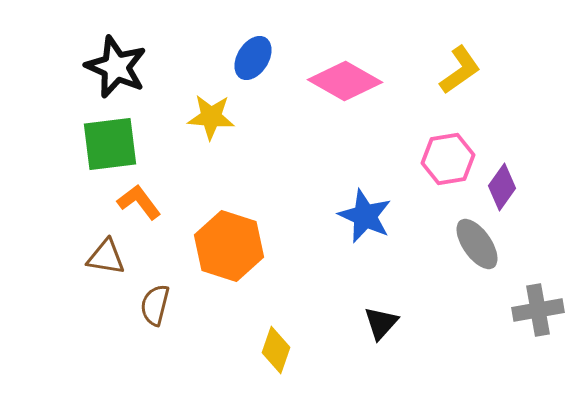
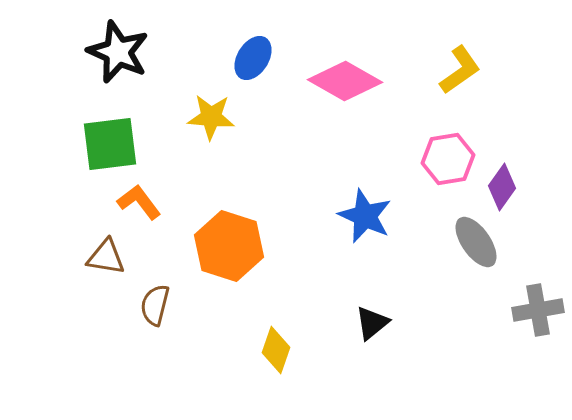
black star: moved 2 px right, 15 px up
gray ellipse: moved 1 px left, 2 px up
black triangle: moved 9 px left; rotated 9 degrees clockwise
